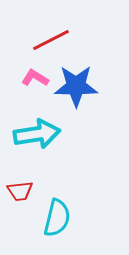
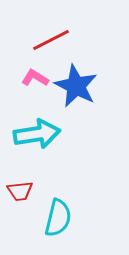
blue star: rotated 27 degrees clockwise
cyan semicircle: moved 1 px right
